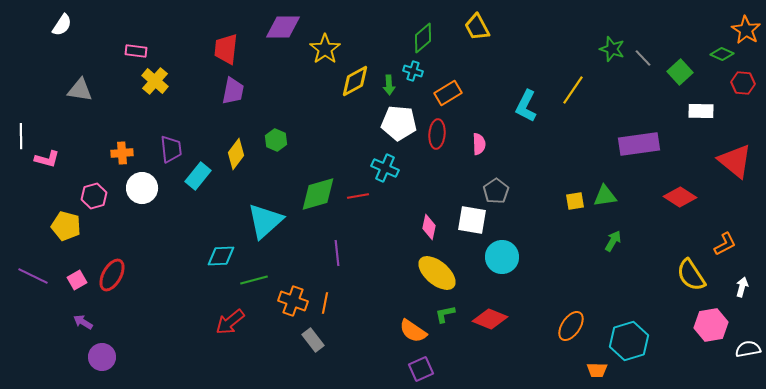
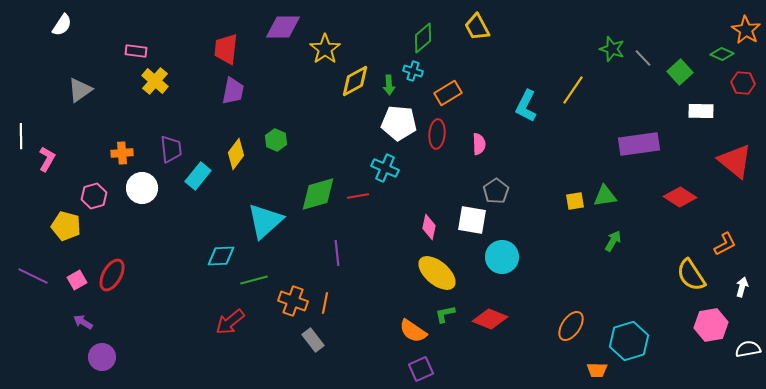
gray triangle at (80, 90): rotated 44 degrees counterclockwise
pink L-shape at (47, 159): rotated 75 degrees counterclockwise
